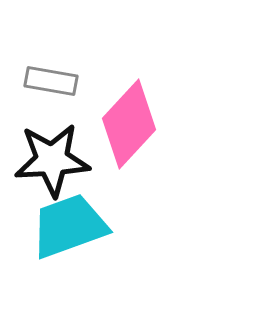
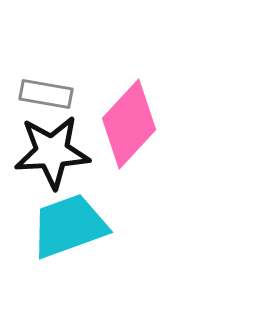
gray rectangle: moved 5 px left, 13 px down
black star: moved 8 px up
